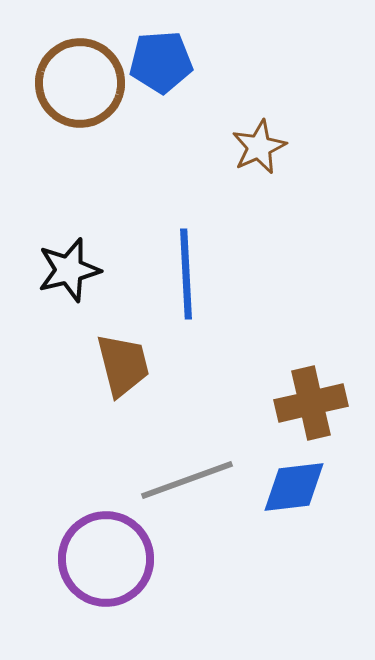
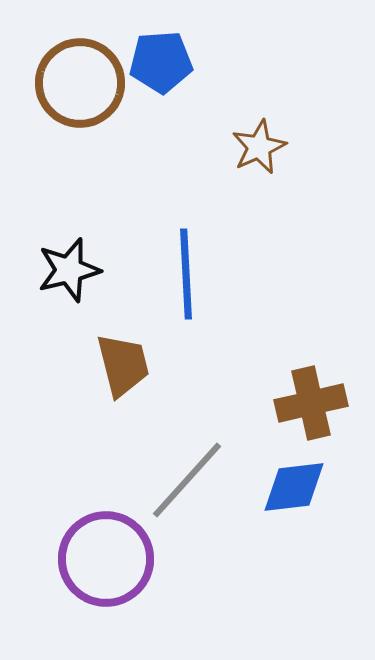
gray line: rotated 28 degrees counterclockwise
